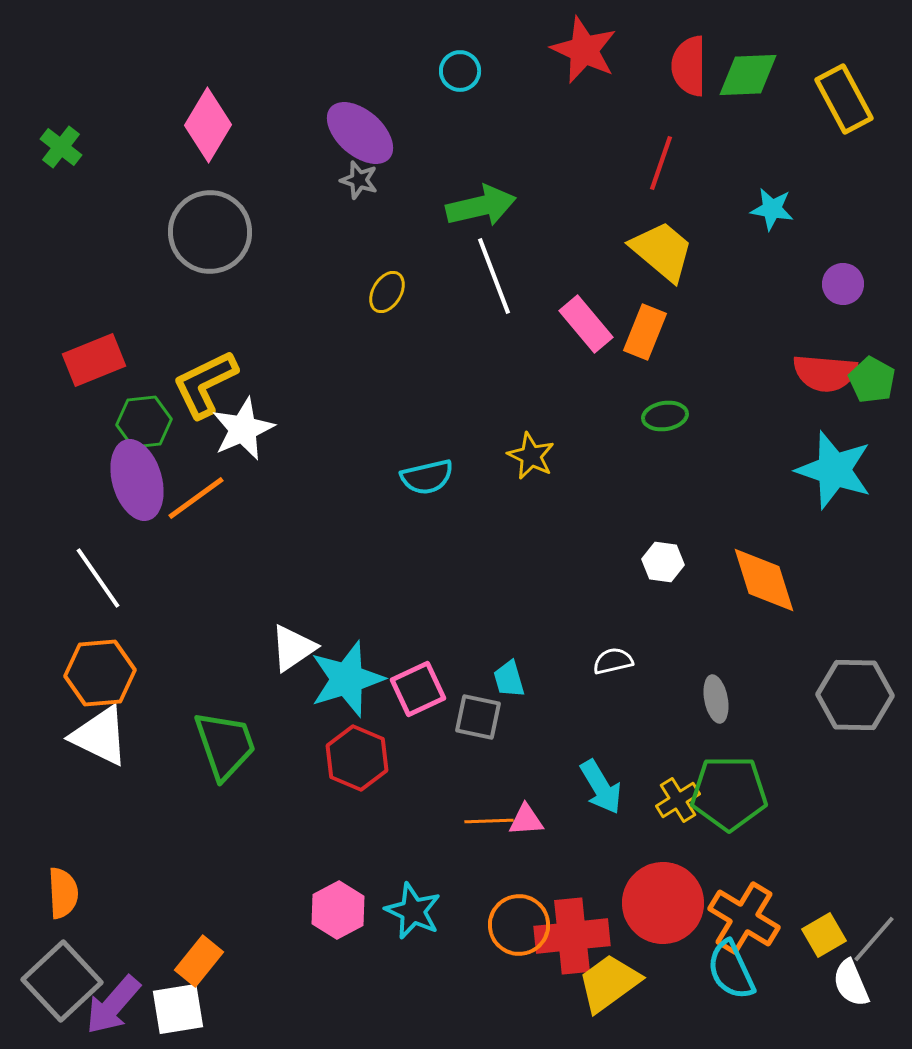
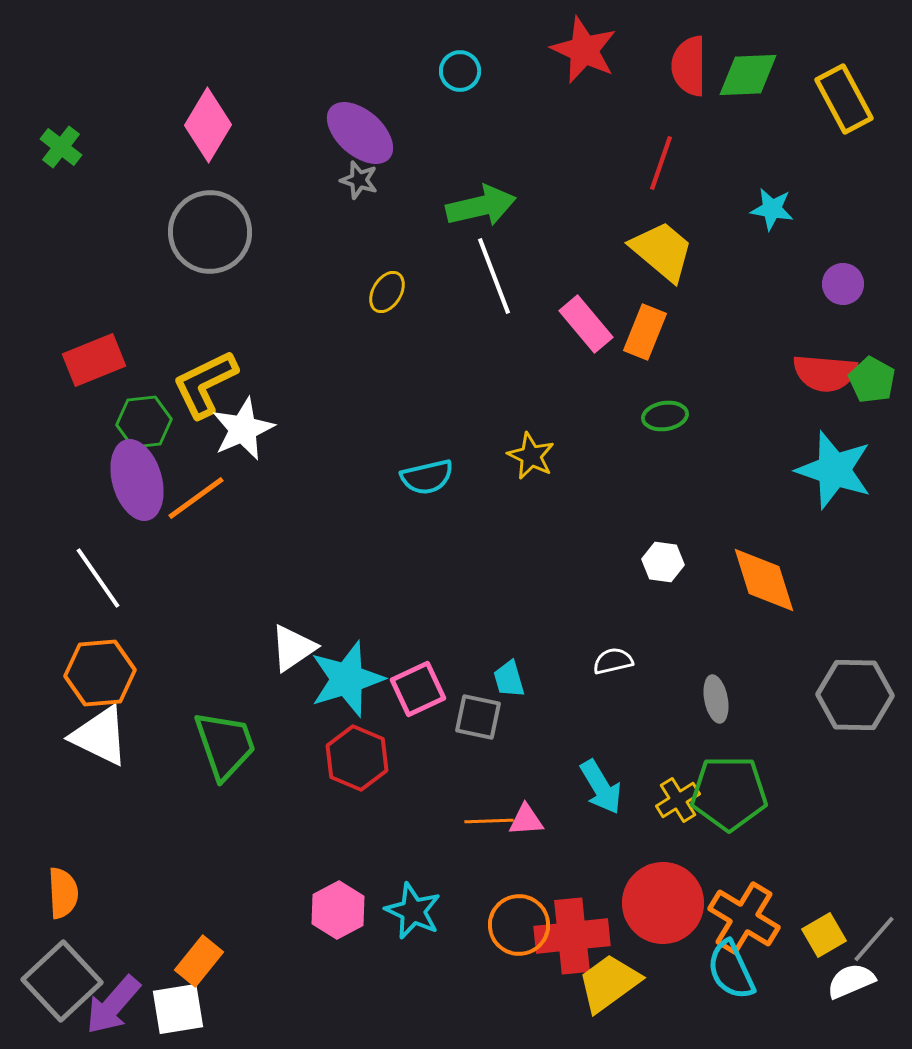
white semicircle at (851, 983): moved 2 px up; rotated 90 degrees clockwise
